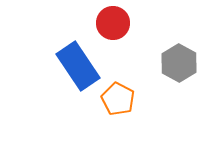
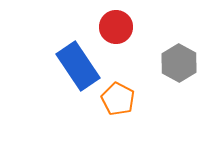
red circle: moved 3 px right, 4 px down
